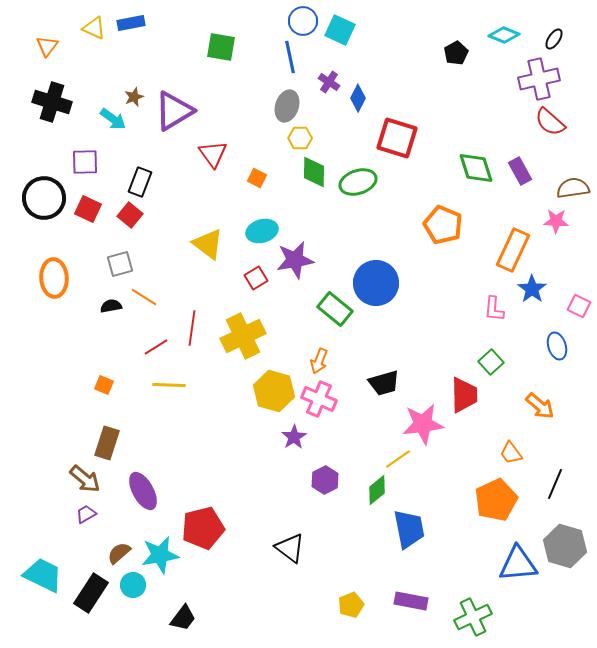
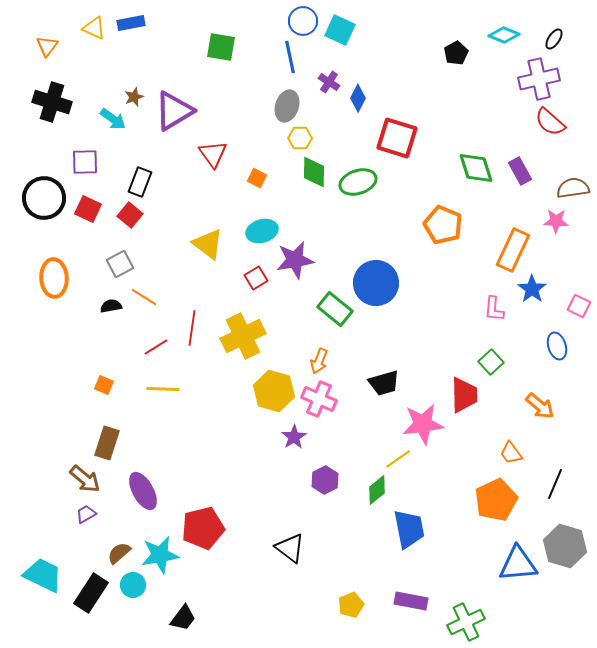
gray square at (120, 264): rotated 12 degrees counterclockwise
yellow line at (169, 385): moved 6 px left, 4 px down
green cross at (473, 617): moved 7 px left, 5 px down
